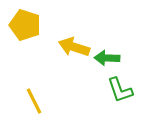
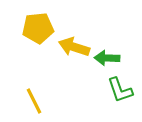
yellow pentagon: moved 13 px right, 3 px down; rotated 24 degrees counterclockwise
